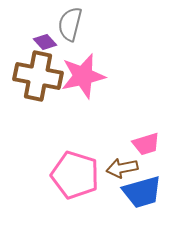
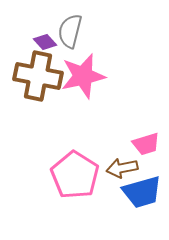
gray semicircle: moved 7 px down
pink pentagon: rotated 15 degrees clockwise
